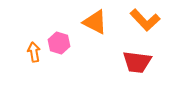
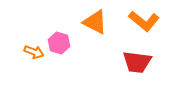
orange L-shape: moved 1 px left, 1 px down; rotated 8 degrees counterclockwise
orange arrow: rotated 120 degrees clockwise
